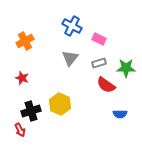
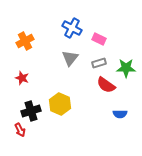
blue cross: moved 2 px down
